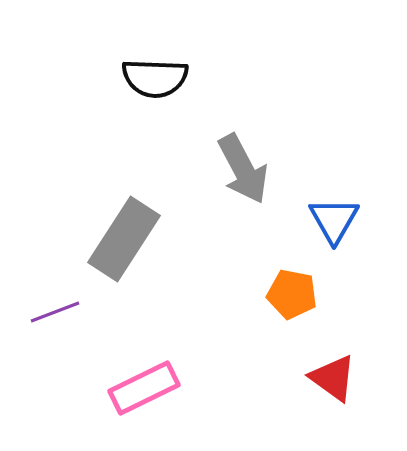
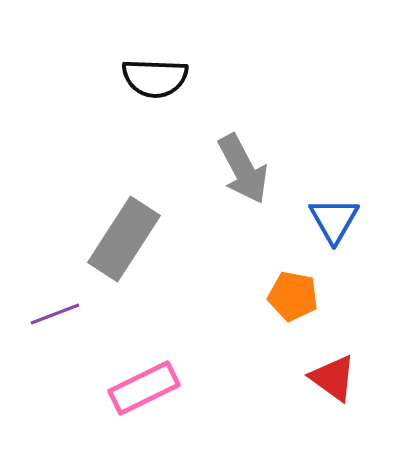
orange pentagon: moved 1 px right, 2 px down
purple line: moved 2 px down
